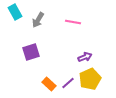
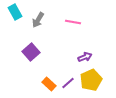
purple square: rotated 24 degrees counterclockwise
yellow pentagon: moved 1 px right, 1 px down
